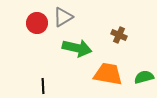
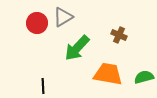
green arrow: rotated 120 degrees clockwise
